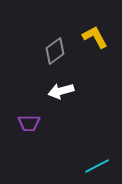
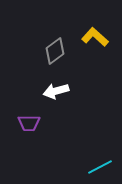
yellow L-shape: rotated 20 degrees counterclockwise
white arrow: moved 5 px left
cyan line: moved 3 px right, 1 px down
